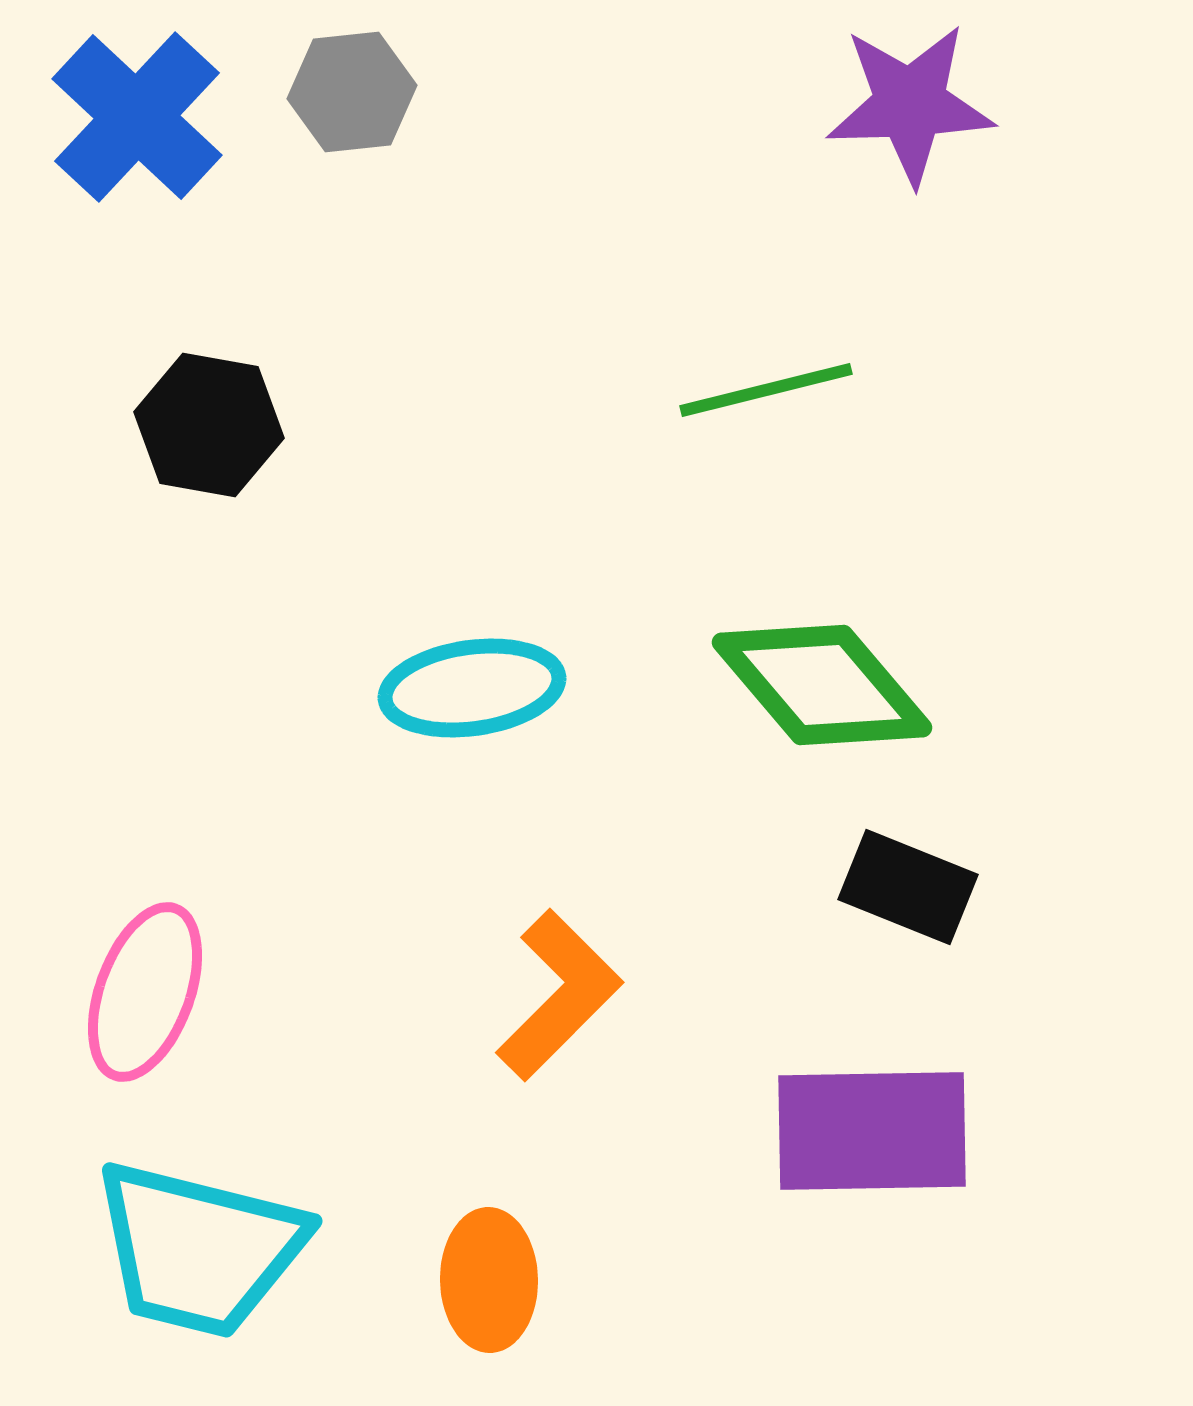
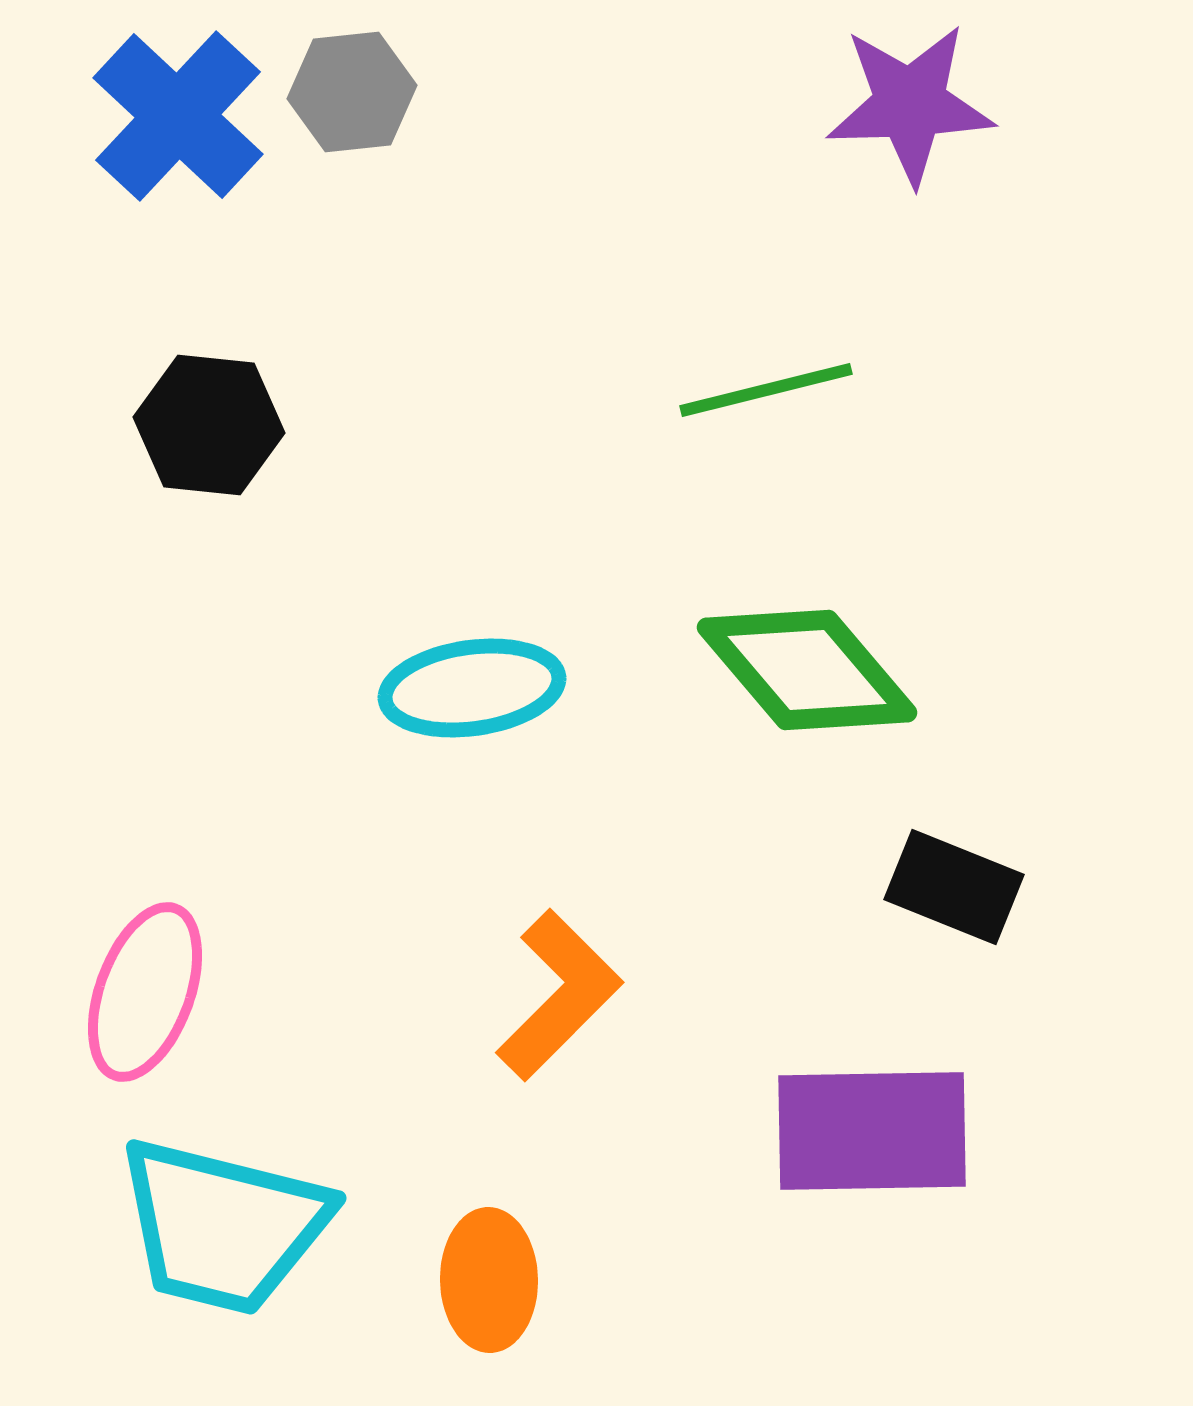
blue cross: moved 41 px right, 1 px up
black hexagon: rotated 4 degrees counterclockwise
green diamond: moved 15 px left, 15 px up
black rectangle: moved 46 px right
cyan trapezoid: moved 24 px right, 23 px up
